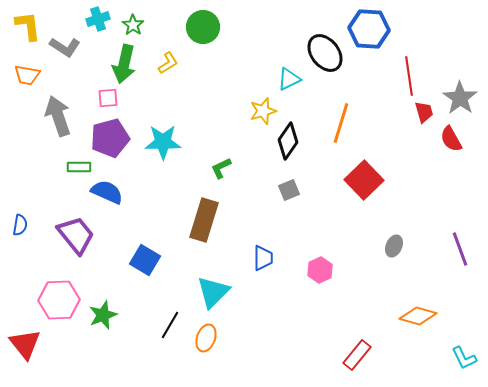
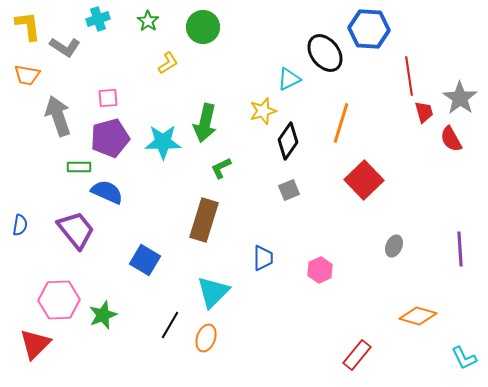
green star at (133, 25): moved 15 px right, 4 px up
green arrow at (124, 64): moved 81 px right, 59 px down
purple trapezoid at (76, 235): moved 5 px up
purple line at (460, 249): rotated 16 degrees clockwise
red triangle at (25, 344): moved 10 px right; rotated 24 degrees clockwise
